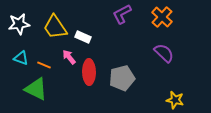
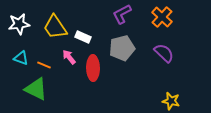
red ellipse: moved 4 px right, 4 px up
gray pentagon: moved 30 px up
yellow star: moved 4 px left, 1 px down
